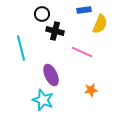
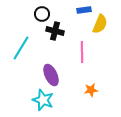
cyan line: rotated 45 degrees clockwise
pink line: rotated 65 degrees clockwise
